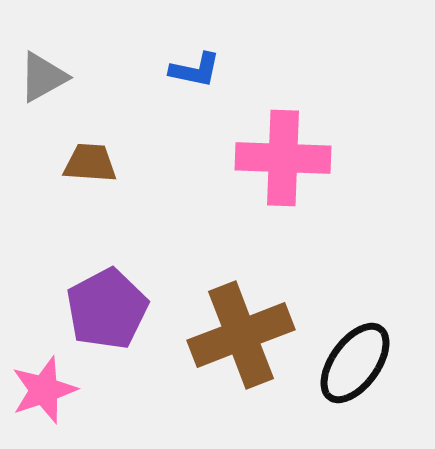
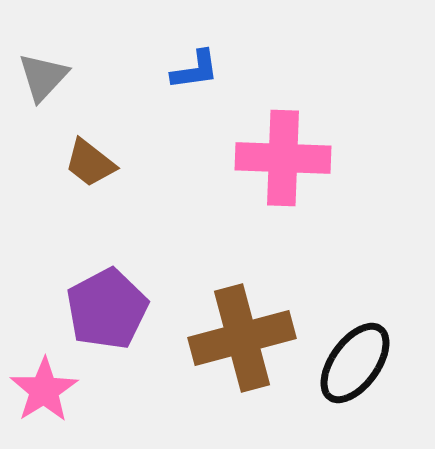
blue L-shape: rotated 20 degrees counterclockwise
gray triangle: rotated 18 degrees counterclockwise
brown trapezoid: rotated 146 degrees counterclockwise
brown cross: moved 1 px right, 3 px down; rotated 6 degrees clockwise
pink star: rotated 14 degrees counterclockwise
